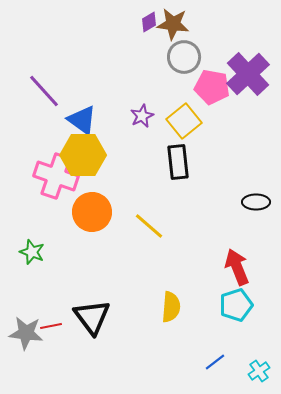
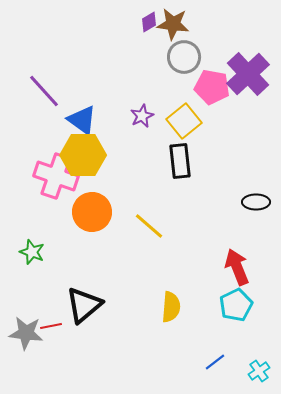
black rectangle: moved 2 px right, 1 px up
cyan pentagon: rotated 8 degrees counterclockwise
black triangle: moved 8 px left, 12 px up; rotated 27 degrees clockwise
